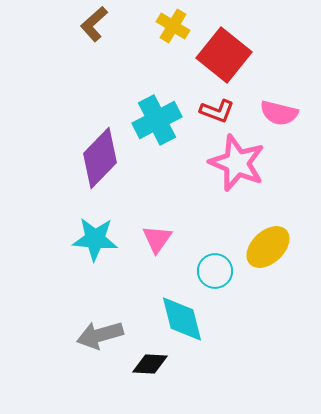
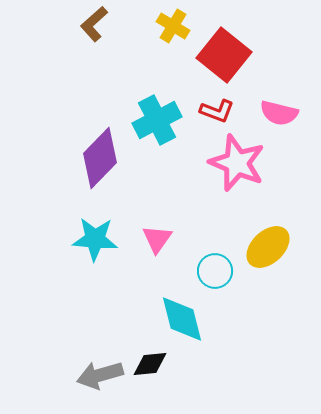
gray arrow: moved 40 px down
black diamond: rotated 9 degrees counterclockwise
